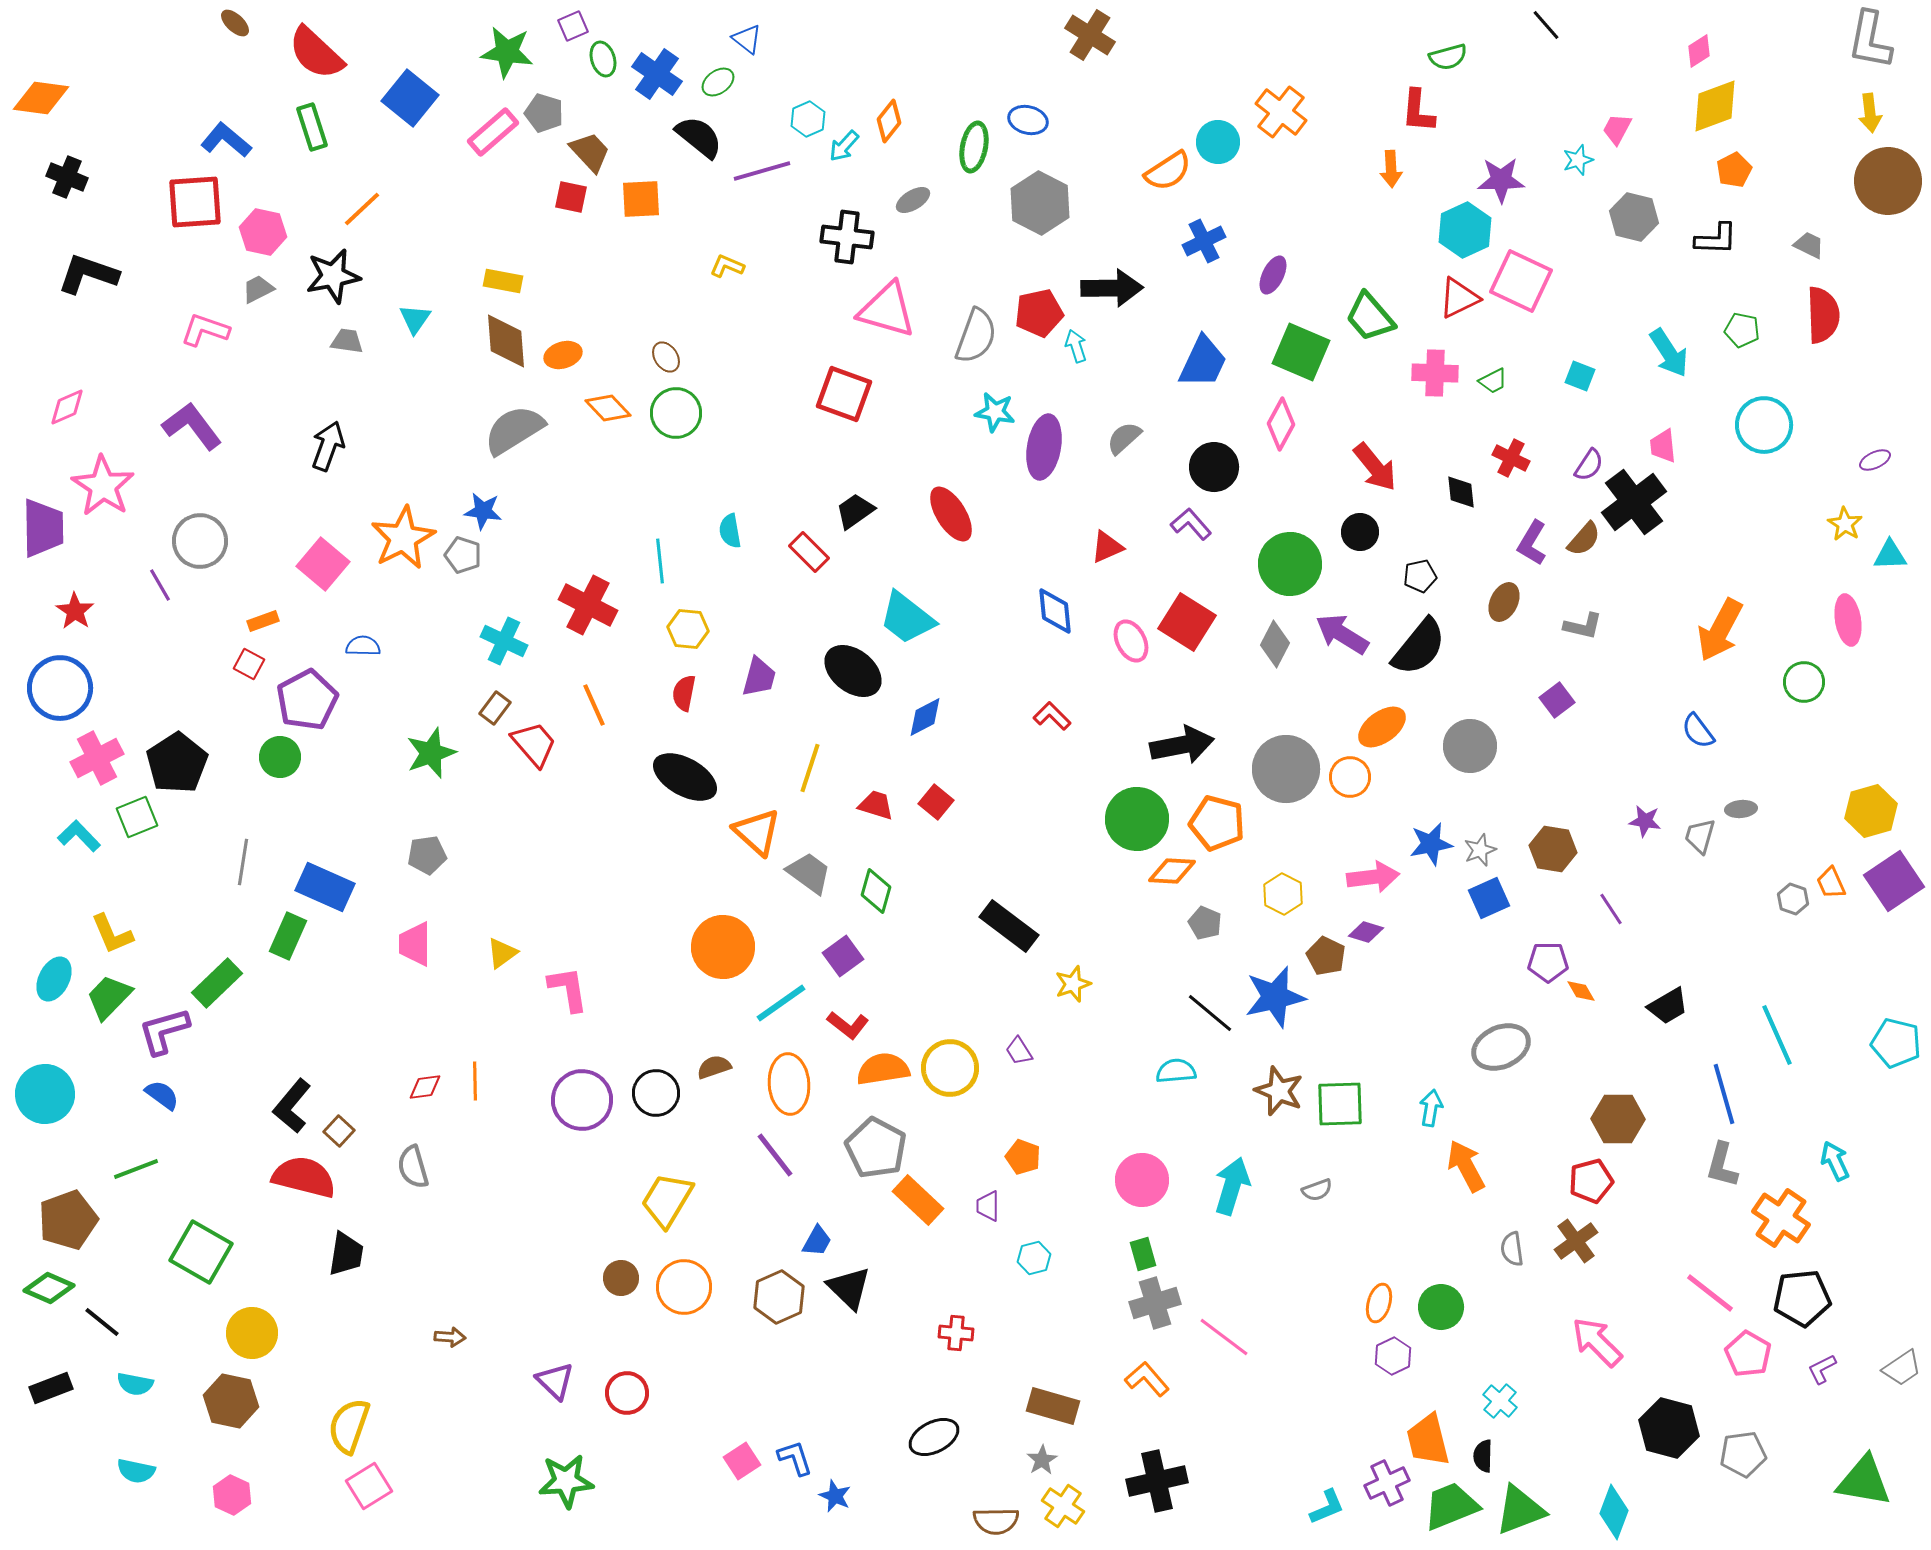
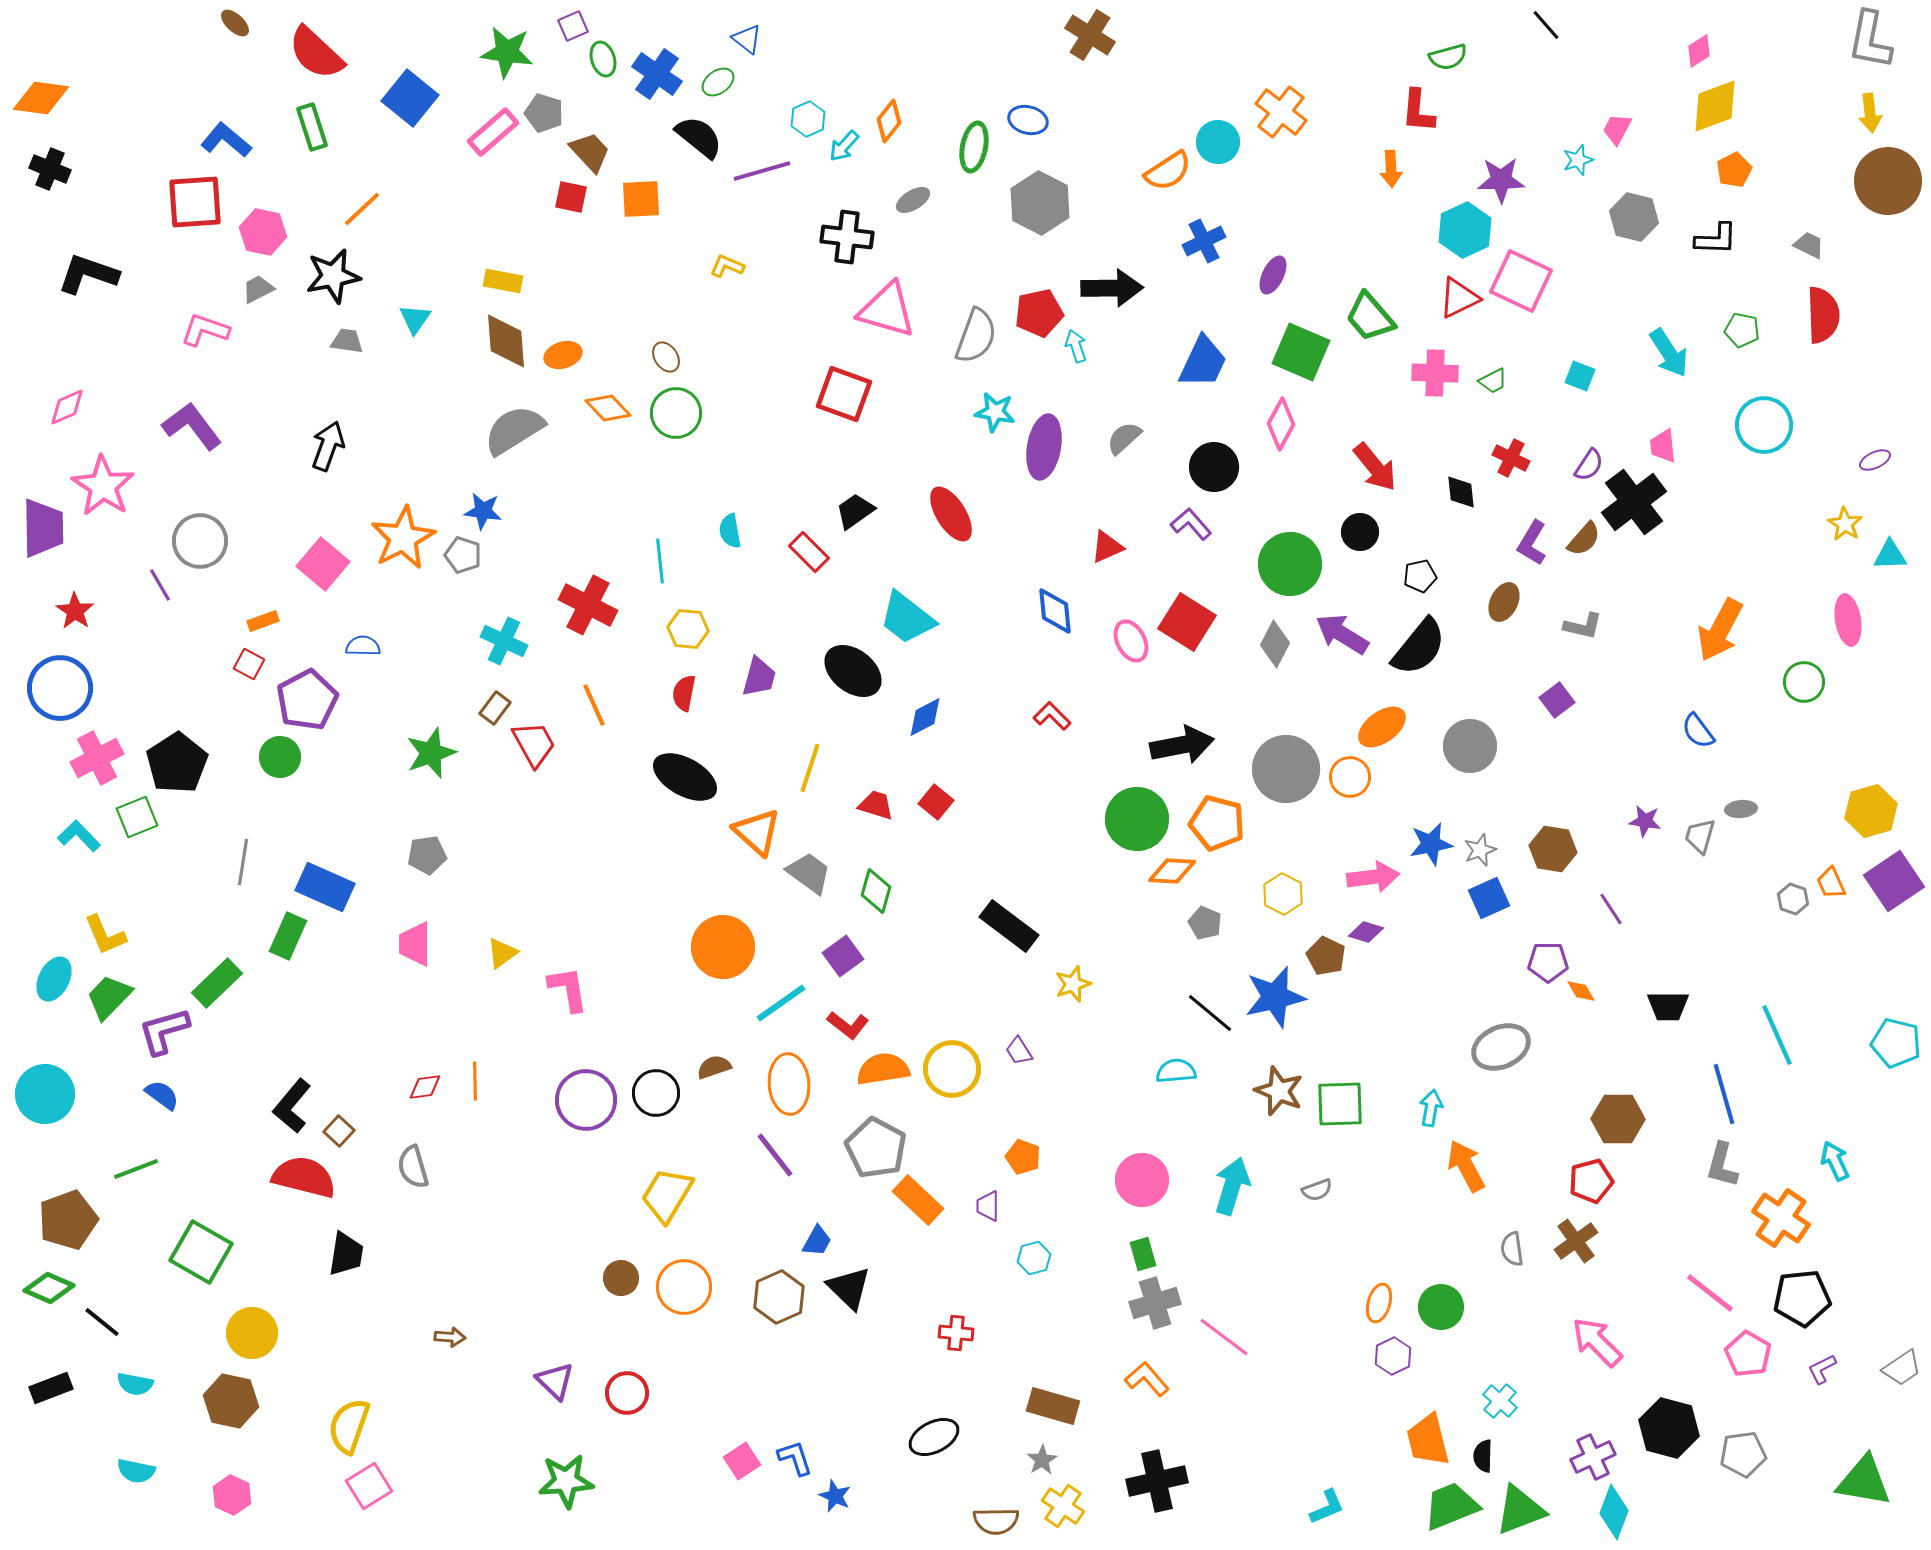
black cross at (67, 177): moved 17 px left, 8 px up
red trapezoid at (534, 744): rotated 12 degrees clockwise
yellow L-shape at (112, 934): moved 7 px left, 1 px down
black trapezoid at (1668, 1006): rotated 30 degrees clockwise
yellow circle at (950, 1068): moved 2 px right, 1 px down
purple circle at (582, 1100): moved 4 px right
yellow trapezoid at (667, 1200): moved 5 px up
purple cross at (1387, 1483): moved 206 px right, 26 px up
